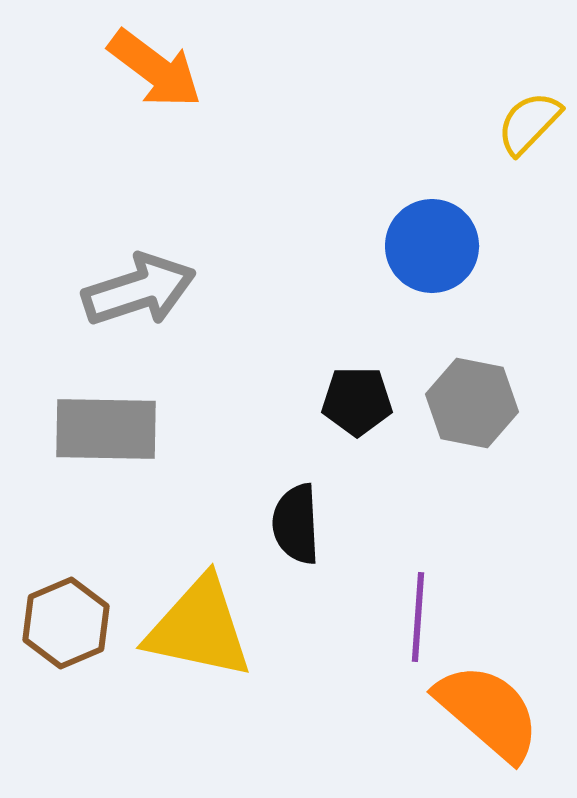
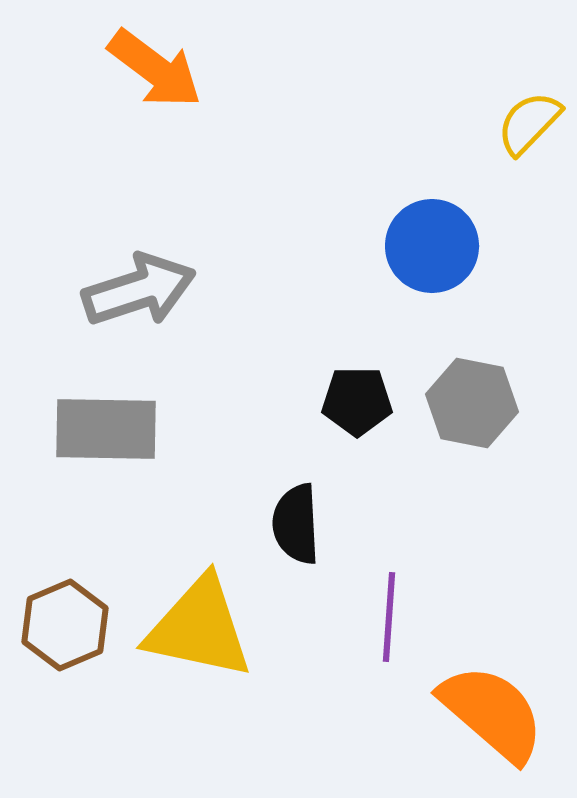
purple line: moved 29 px left
brown hexagon: moved 1 px left, 2 px down
orange semicircle: moved 4 px right, 1 px down
